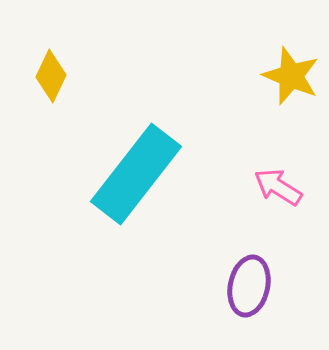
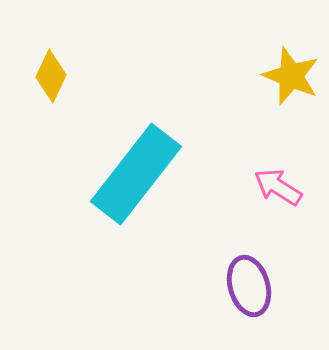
purple ellipse: rotated 28 degrees counterclockwise
